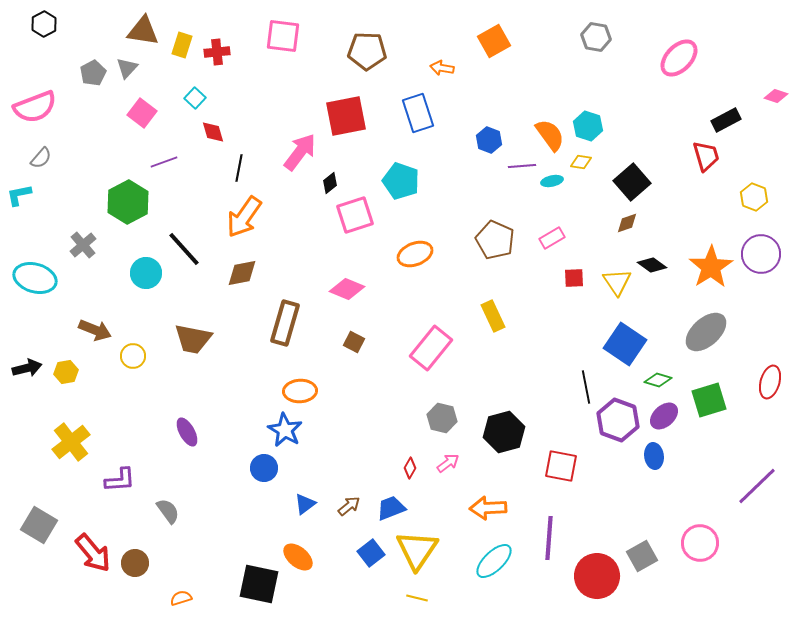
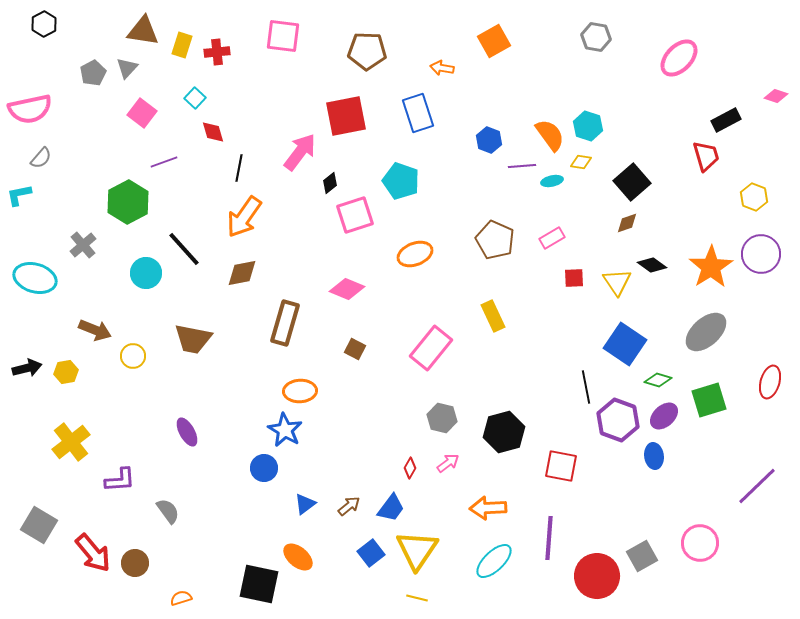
pink semicircle at (35, 107): moved 5 px left, 2 px down; rotated 9 degrees clockwise
brown square at (354, 342): moved 1 px right, 7 px down
blue trapezoid at (391, 508): rotated 148 degrees clockwise
